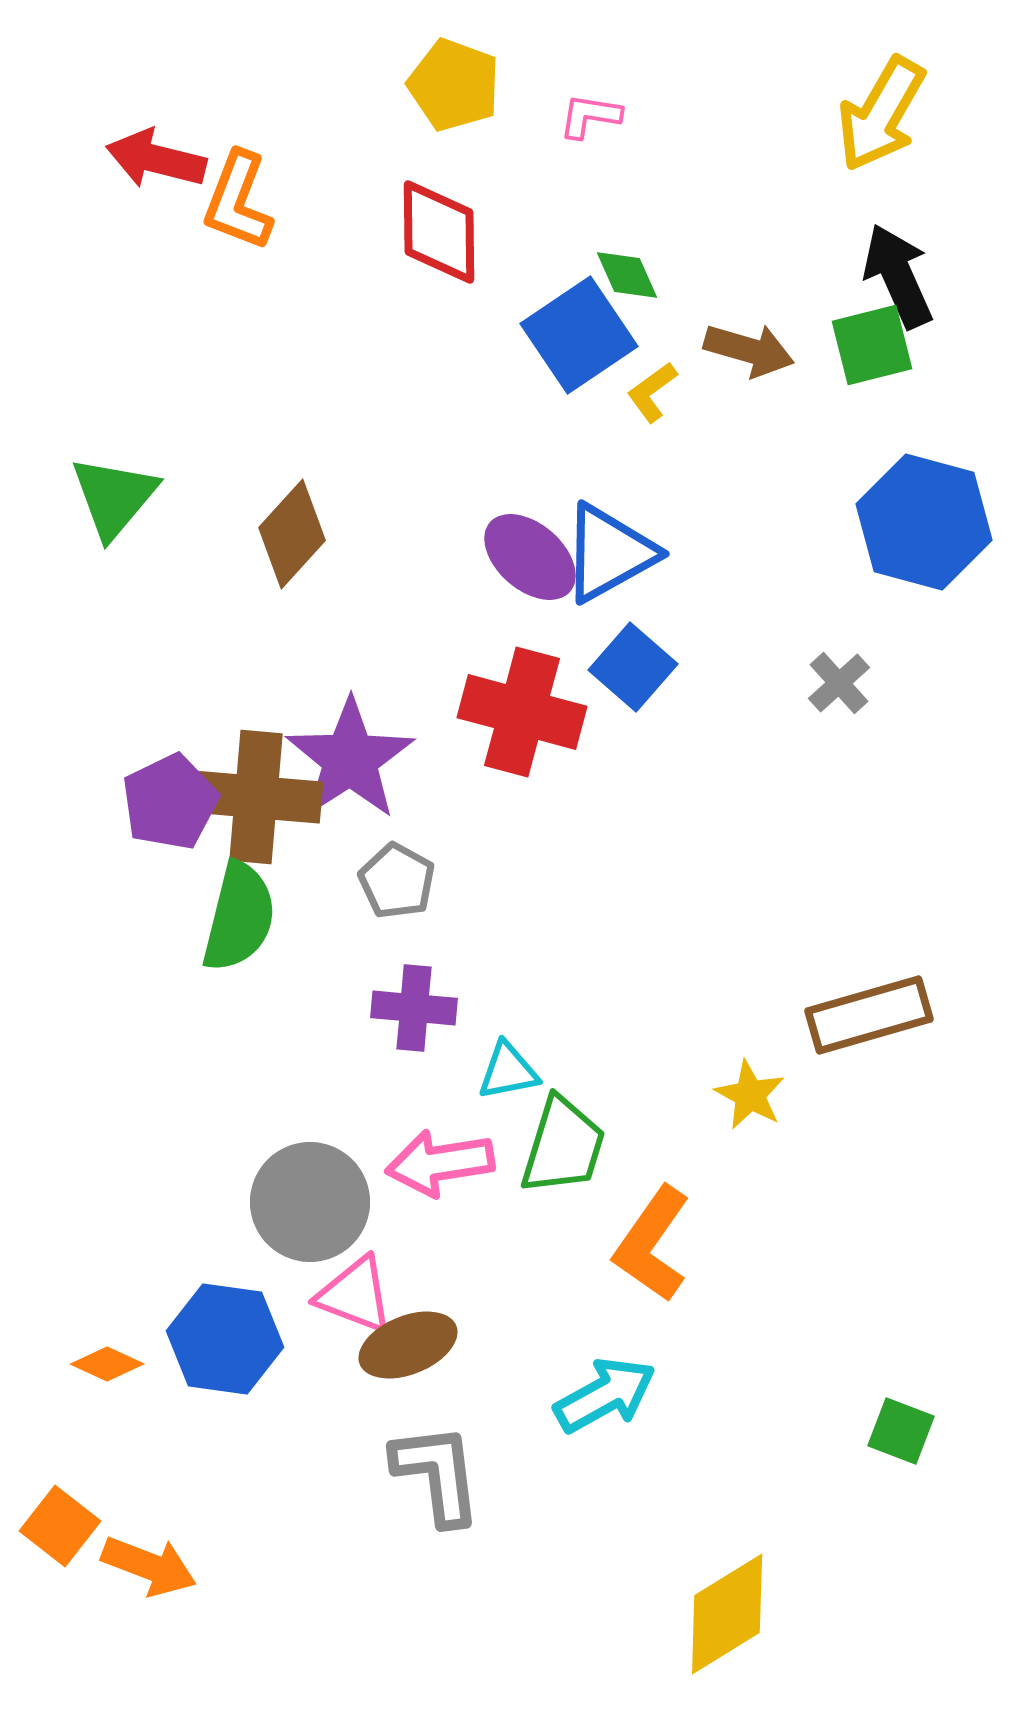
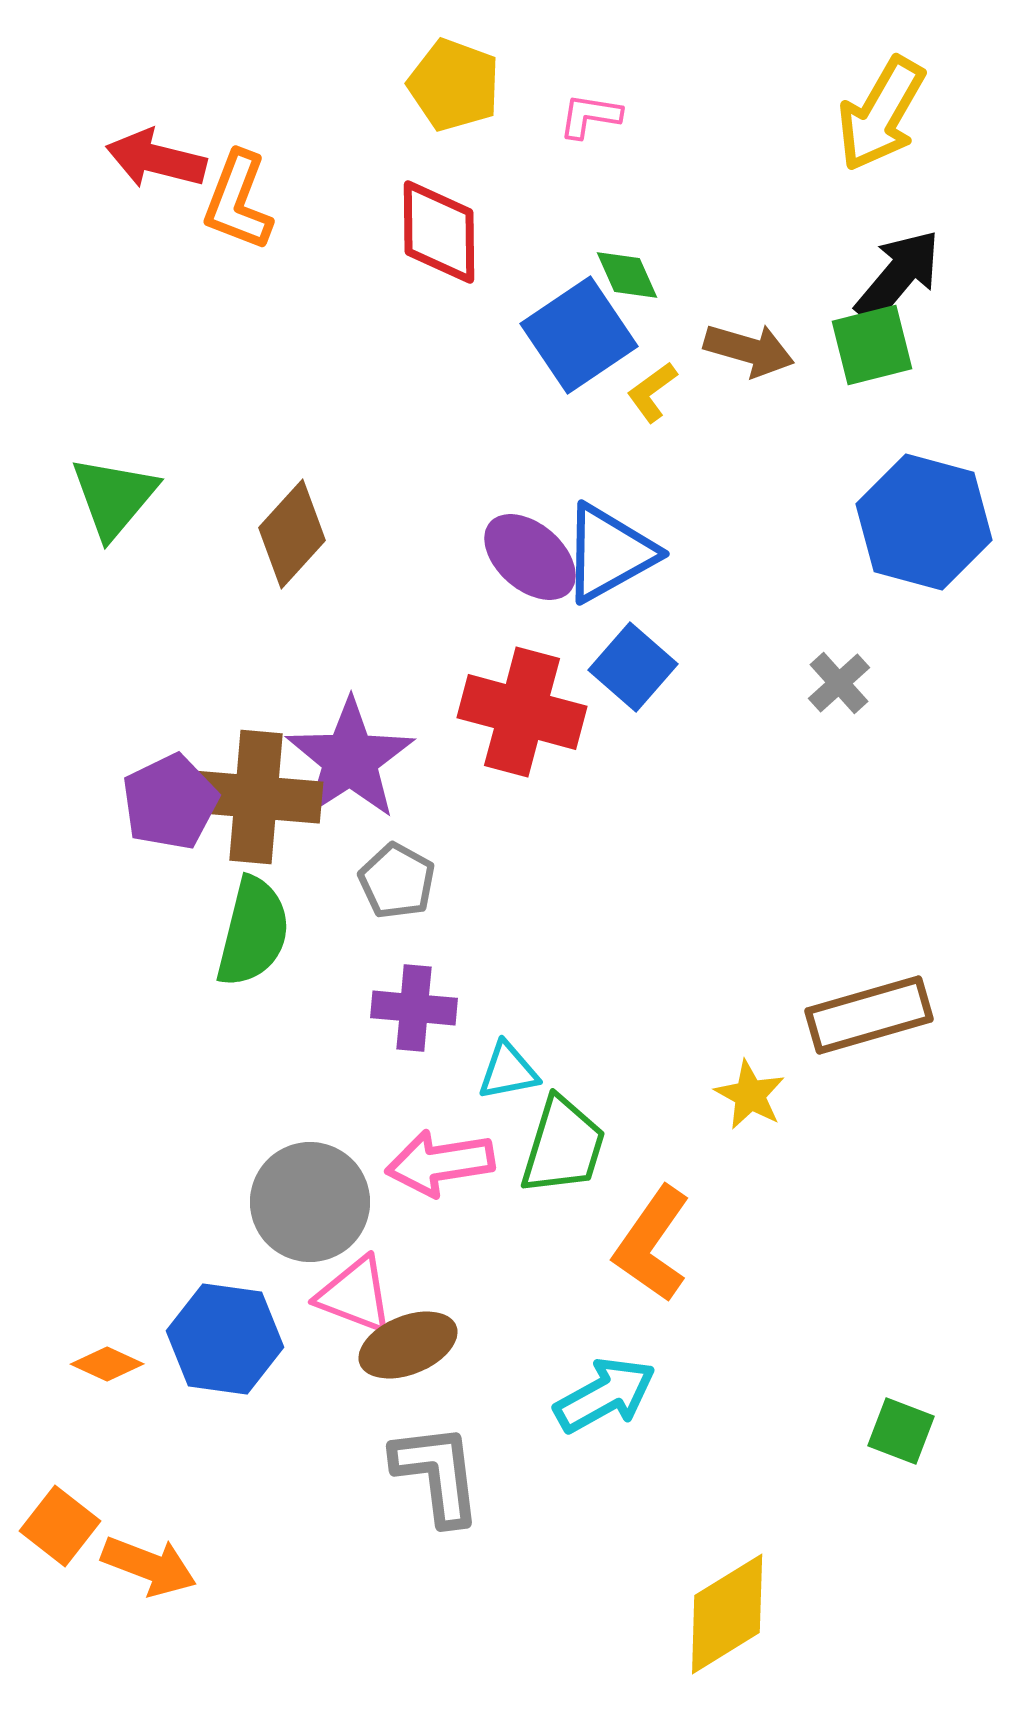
black arrow at (898, 276): rotated 64 degrees clockwise
green semicircle at (239, 917): moved 14 px right, 15 px down
